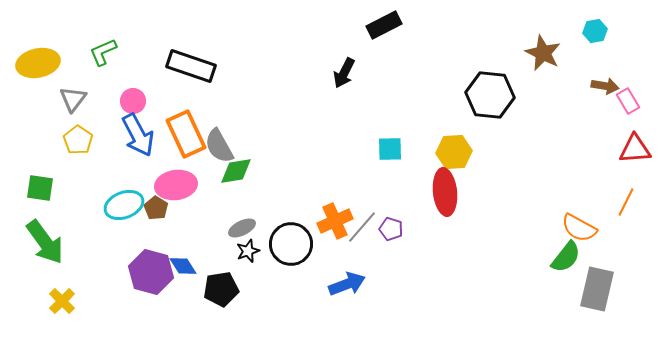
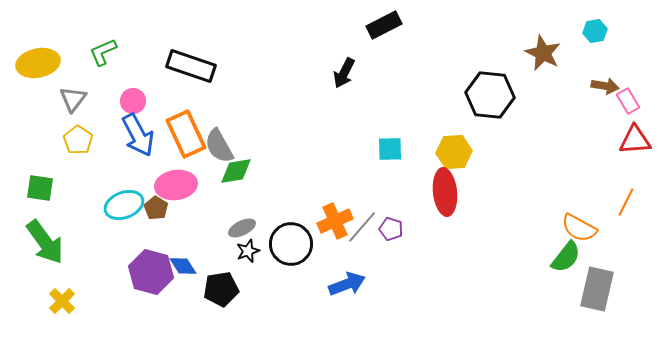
red triangle at (635, 149): moved 9 px up
